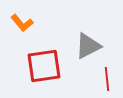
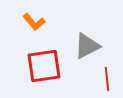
orange L-shape: moved 12 px right, 1 px up
gray triangle: moved 1 px left
